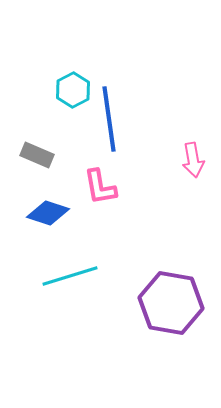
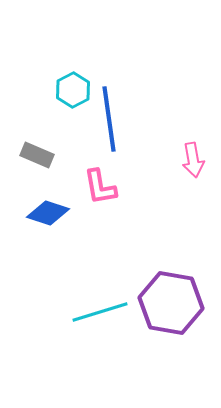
cyan line: moved 30 px right, 36 px down
